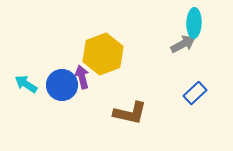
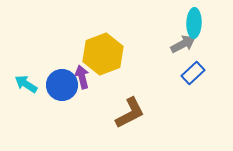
blue rectangle: moved 2 px left, 20 px up
brown L-shape: rotated 40 degrees counterclockwise
